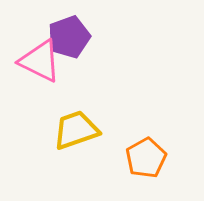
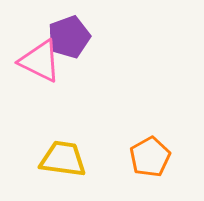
yellow trapezoid: moved 13 px left, 29 px down; rotated 27 degrees clockwise
orange pentagon: moved 4 px right, 1 px up
